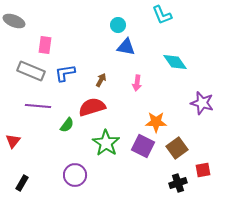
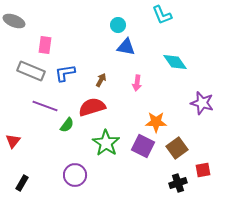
purple line: moved 7 px right; rotated 15 degrees clockwise
